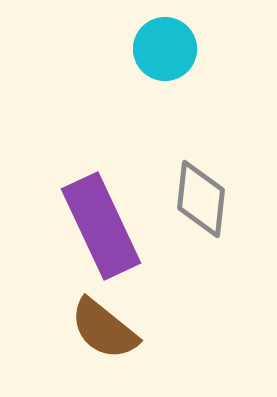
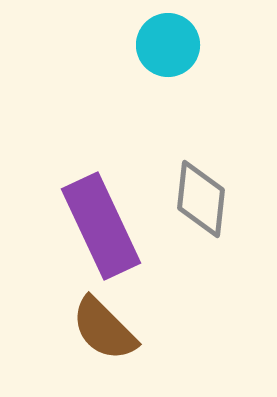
cyan circle: moved 3 px right, 4 px up
brown semicircle: rotated 6 degrees clockwise
